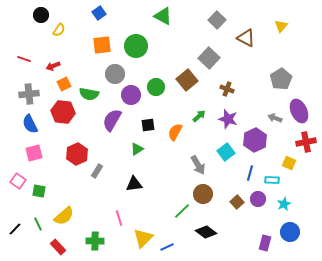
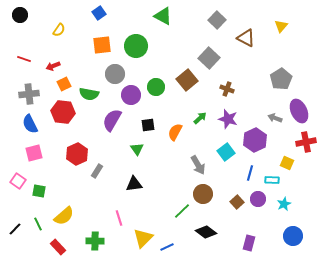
black circle at (41, 15): moved 21 px left
green arrow at (199, 116): moved 1 px right, 2 px down
green triangle at (137, 149): rotated 32 degrees counterclockwise
yellow square at (289, 163): moved 2 px left
blue circle at (290, 232): moved 3 px right, 4 px down
purple rectangle at (265, 243): moved 16 px left
